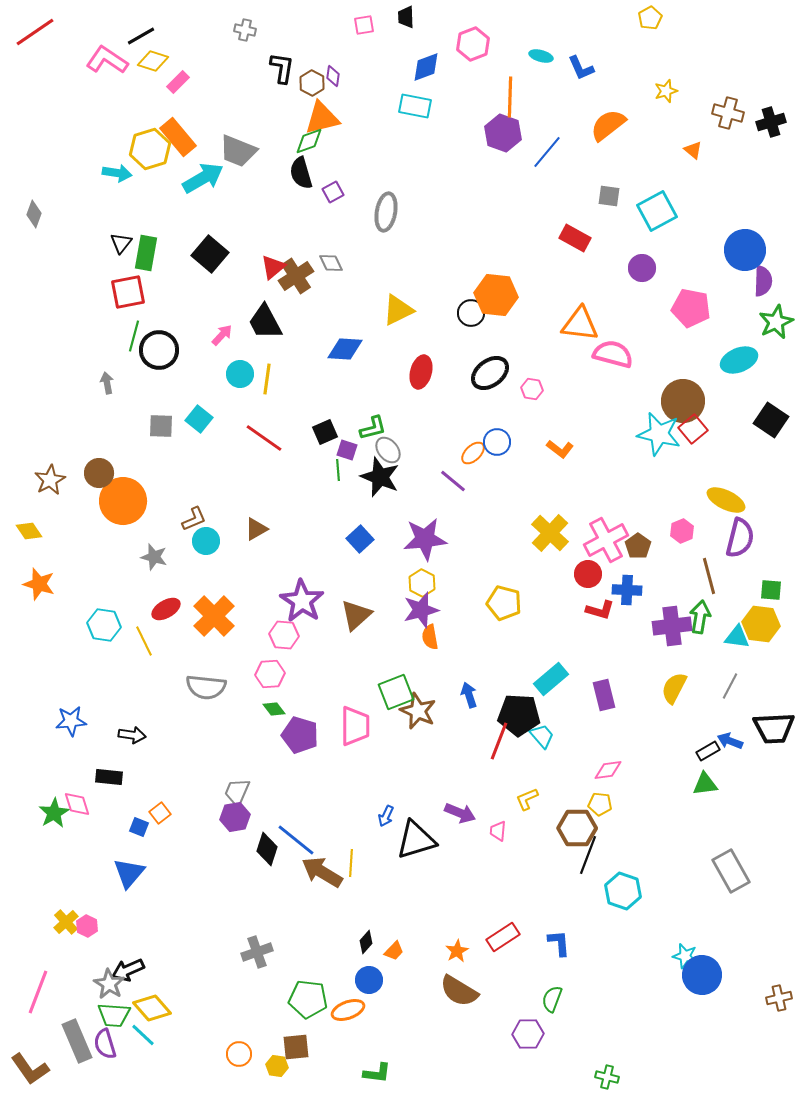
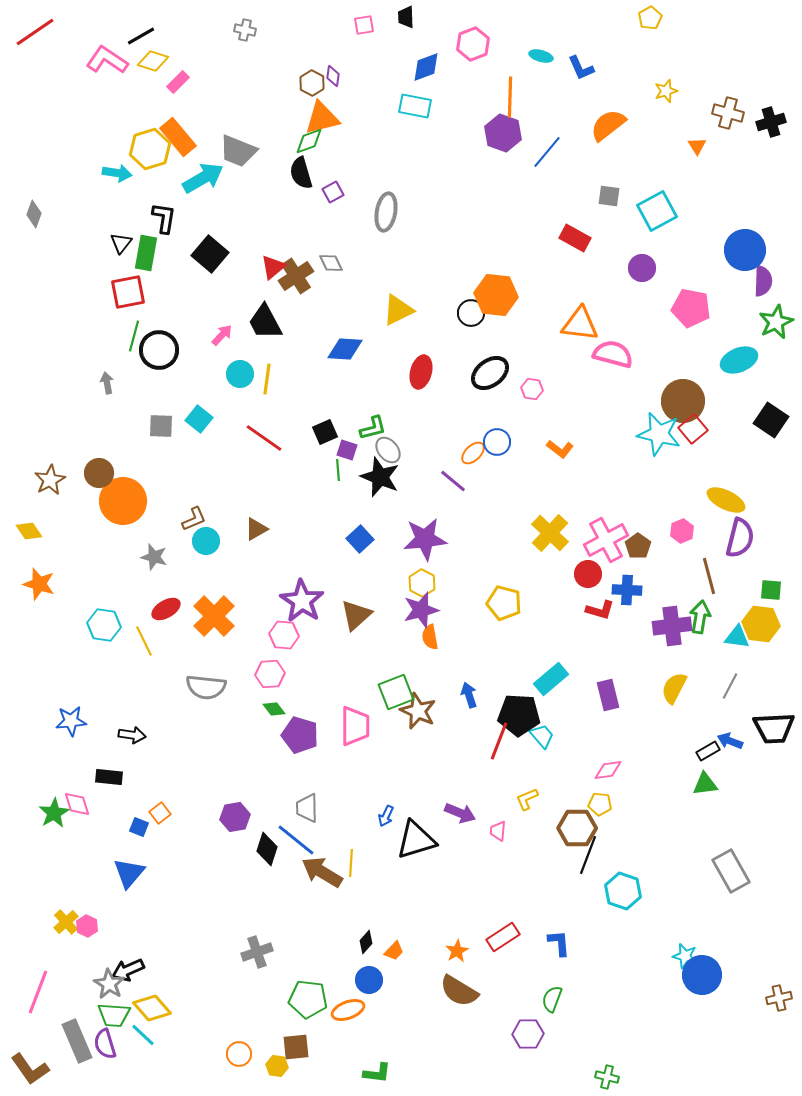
black L-shape at (282, 68): moved 118 px left, 150 px down
orange triangle at (693, 150): moved 4 px right, 4 px up; rotated 18 degrees clockwise
purple rectangle at (604, 695): moved 4 px right
gray trapezoid at (237, 792): moved 70 px right, 16 px down; rotated 24 degrees counterclockwise
